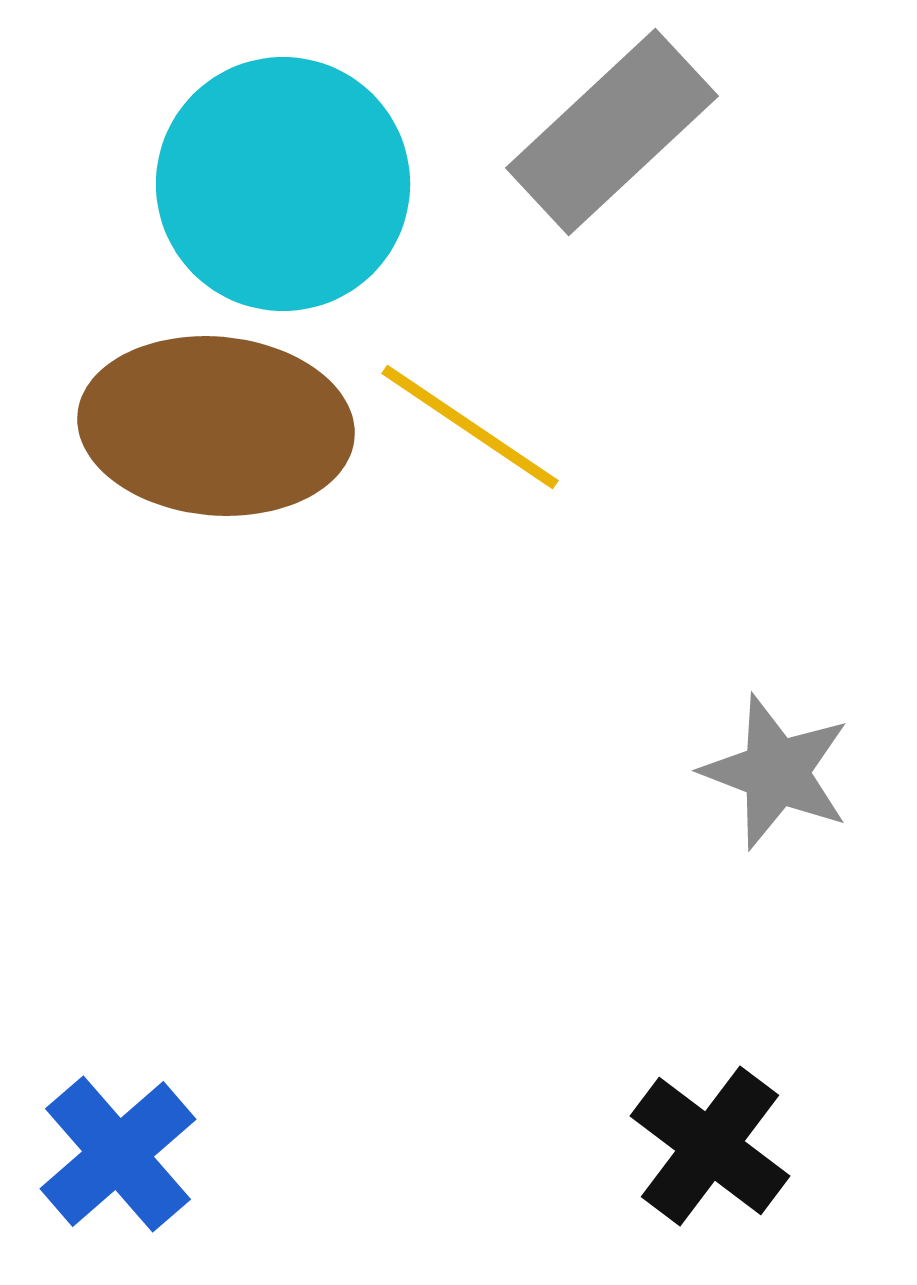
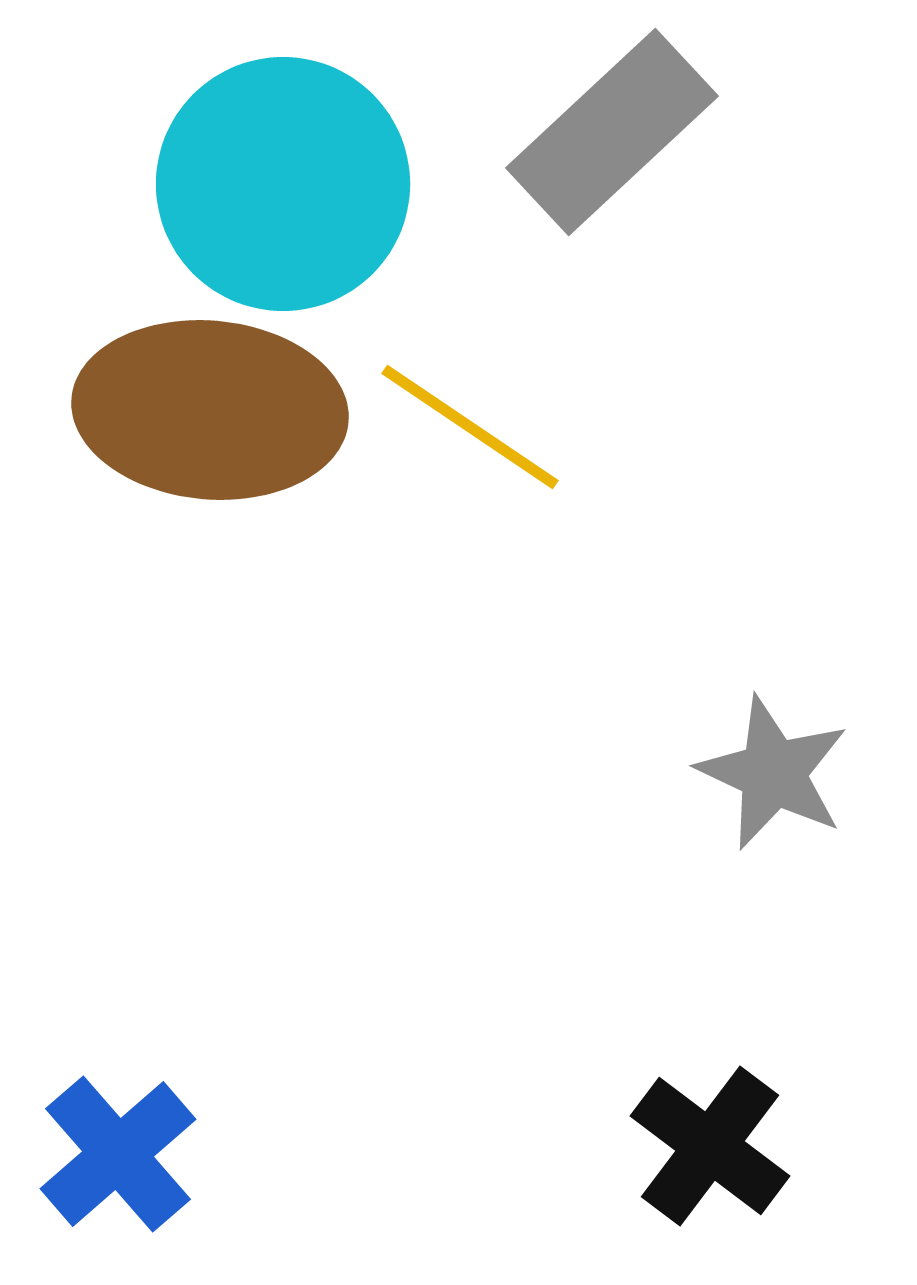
brown ellipse: moved 6 px left, 16 px up
gray star: moved 3 px left, 1 px down; rotated 4 degrees clockwise
